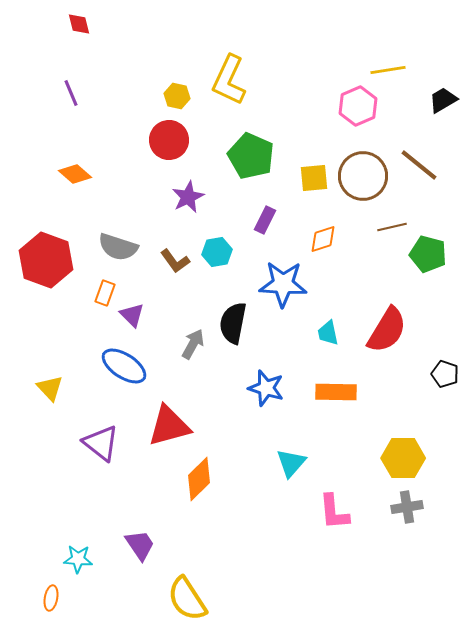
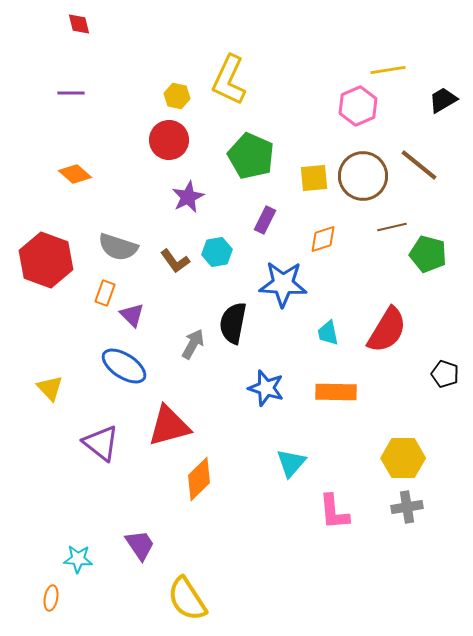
purple line at (71, 93): rotated 68 degrees counterclockwise
